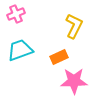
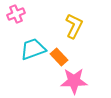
cyan trapezoid: moved 13 px right, 1 px up
orange rectangle: rotated 72 degrees clockwise
